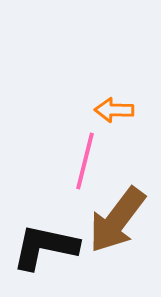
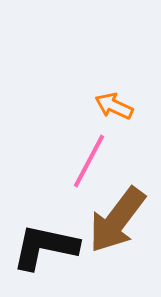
orange arrow: moved 4 px up; rotated 24 degrees clockwise
pink line: moved 4 px right; rotated 14 degrees clockwise
